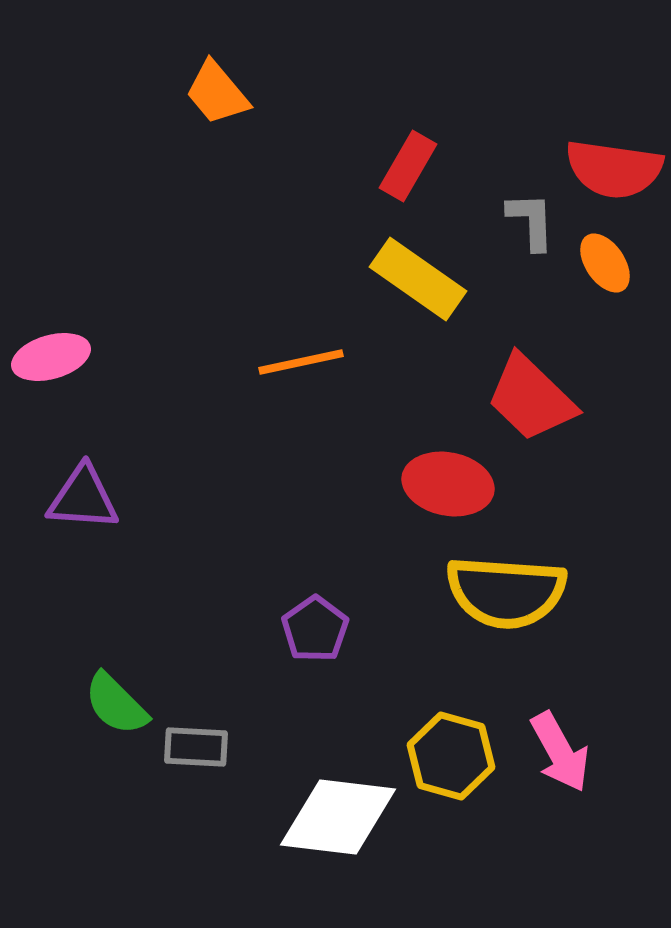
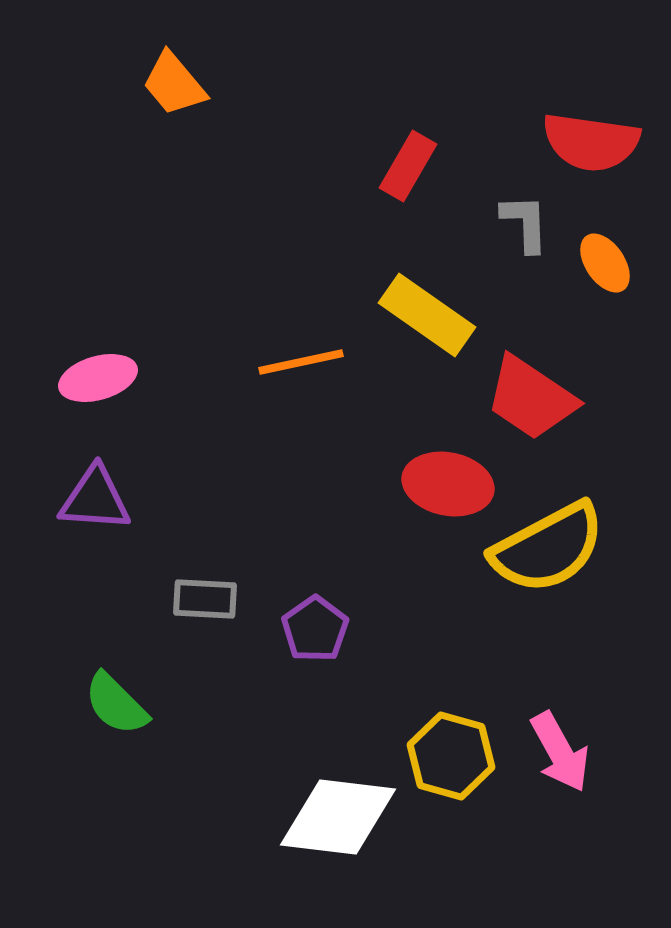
orange trapezoid: moved 43 px left, 9 px up
red semicircle: moved 23 px left, 27 px up
gray L-shape: moved 6 px left, 2 px down
yellow rectangle: moved 9 px right, 36 px down
pink ellipse: moved 47 px right, 21 px down
red trapezoid: rotated 10 degrees counterclockwise
purple triangle: moved 12 px right, 1 px down
yellow semicircle: moved 42 px right, 44 px up; rotated 32 degrees counterclockwise
gray rectangle: moved 9 px right, 148 px up
